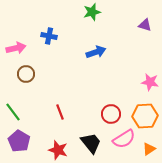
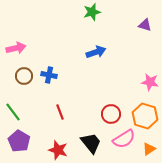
blue cross: moved 39 px down
brown circle: moved 2 px left, 2 px down
orange hexagon: rotated 20 degrees clockwise
